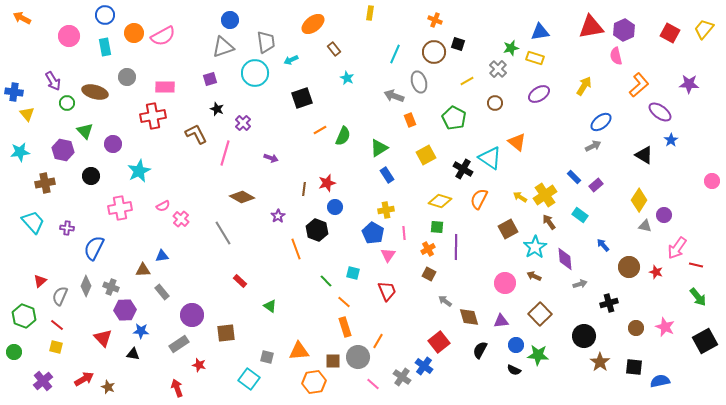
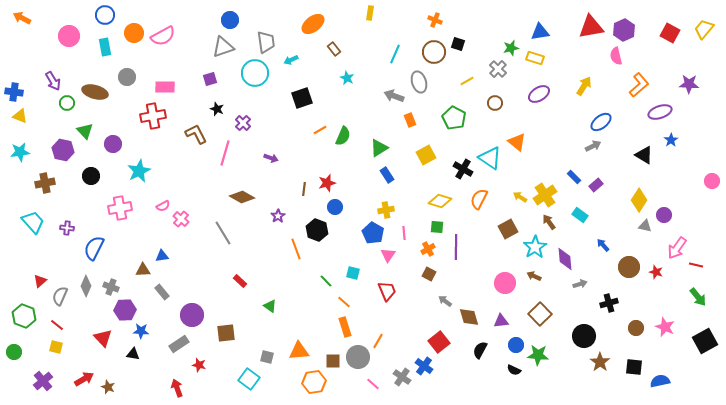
purple ellipse at (660, 112): rotated 55 degrees counterclockwise
yellow triangle at (27, 114): moved 7 px left, 2 px down; rotated 28 degrees counterclockwise
